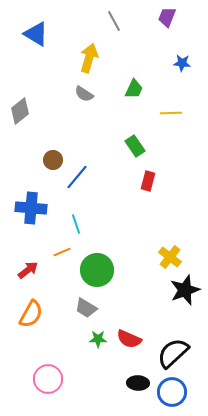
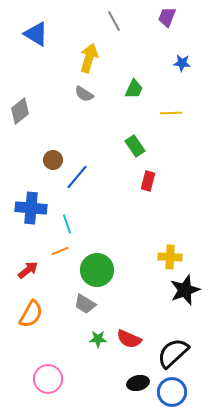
cyan line: moved 9 px left
orange line: moved 2 px left, 1 px up
yellow cross: rotated 35 degrees counterclockwise
gray trapezoid: moved 1 px left, 4 px up
black ellipse: rotated 15 degrees counterclockwise
